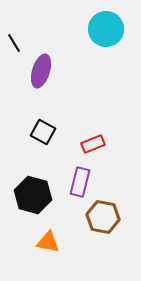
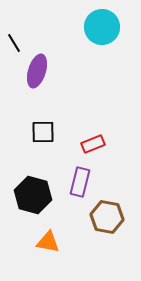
cyan circle: moved 4 px left, 2 px up
purple ellipse: moved 4 px left
black square: rotated 30 degrees counterclockwise
brown hexagon: moved 4 px right
